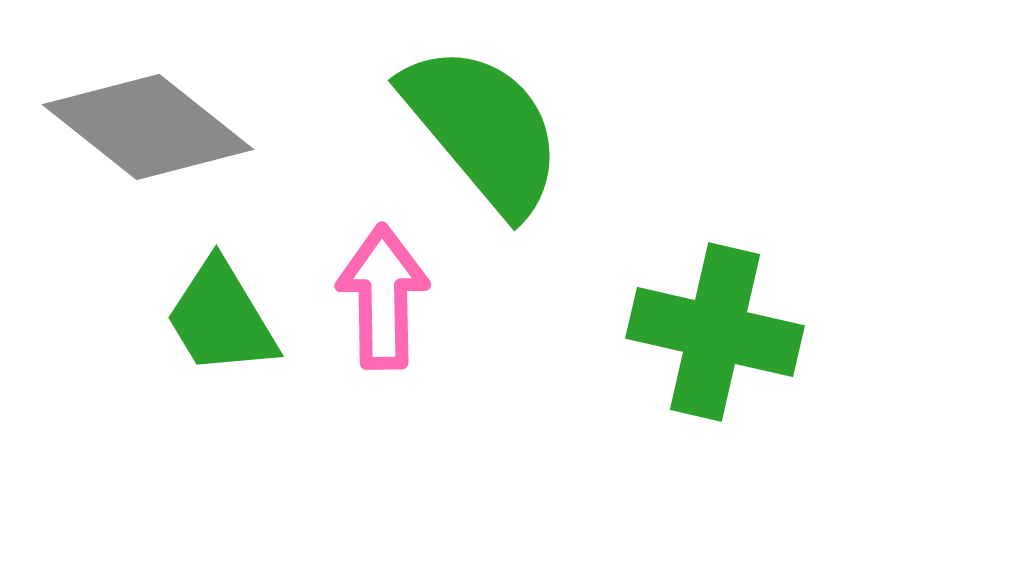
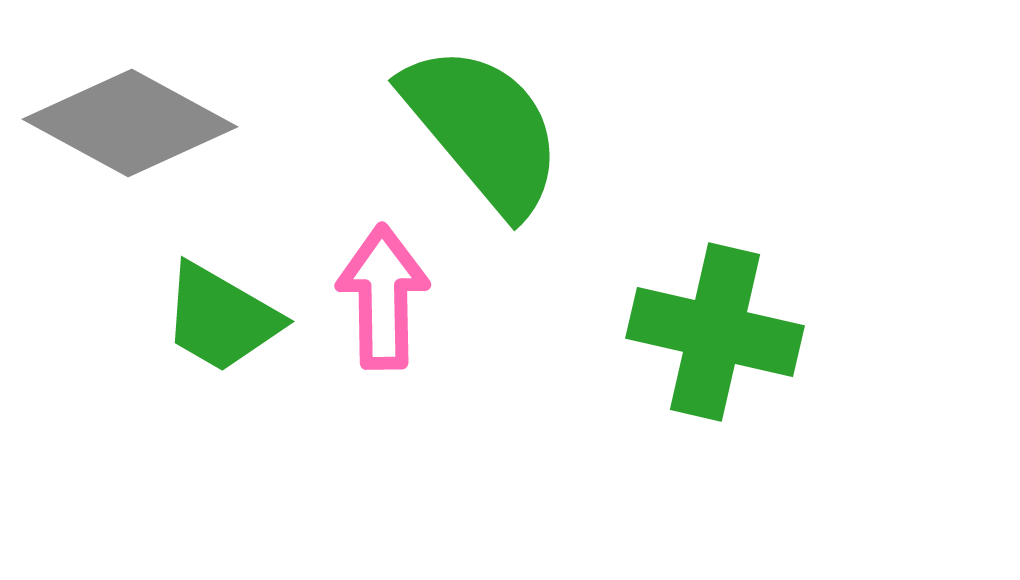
gray diamond: moved 18 px left, 4 px up; rotated 10 degrees counterclockwise
green trapezoid: rotated 29 degrees counterclockwise
